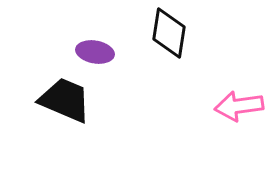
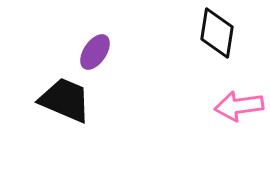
black diamond: moved 48 px right
purple ellipse: rotated 66 degrees counterclockwise
